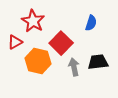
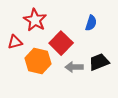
red star: moved 2 px right, 1 px up
red triangle: rotated 14 degrees clockwise
black trapezoid: moved 1 px right; rotated 15 degrees counterclockwise
gray arrow: rotated 78 degrees counterclockwise
